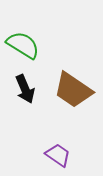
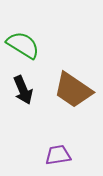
black arrow: moved 2 px left, 1 px down
purple trapezoid: rotated 44 degrees counterclockwise
